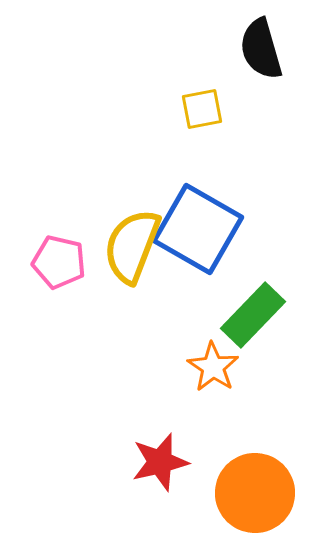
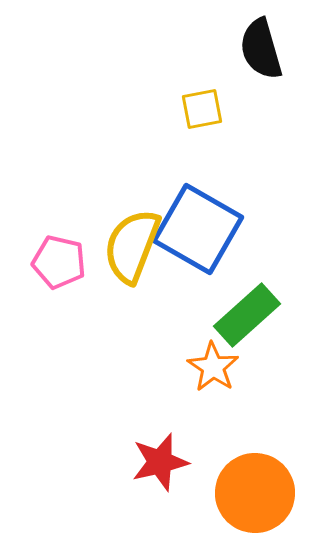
green rectangle: moved 6 px left; rotated 4 degrees clockwise
